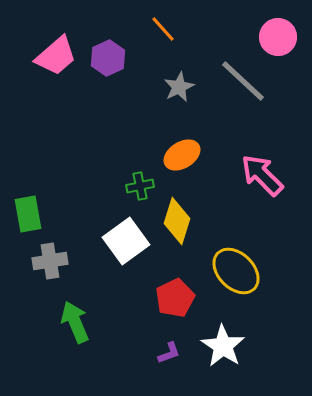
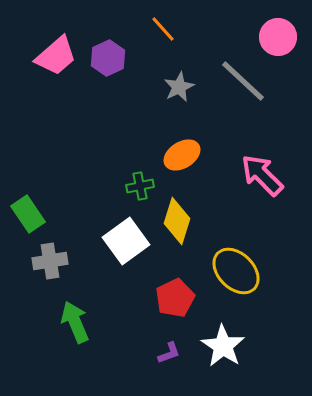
green rectangle: rotated 24 degrees counterclockwise
